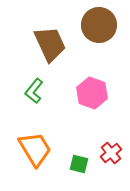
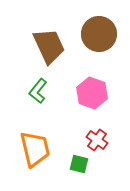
brown circle: moved 9 px down
brown trapezoid: moved 1 px left, 2 px down
green L-shape: moved 4 px right
orange trapezoid: rotated 18 degrees clockwise
red cross: moved 14 px left, 13 px up; rotated 15 degrees counterclockwise
